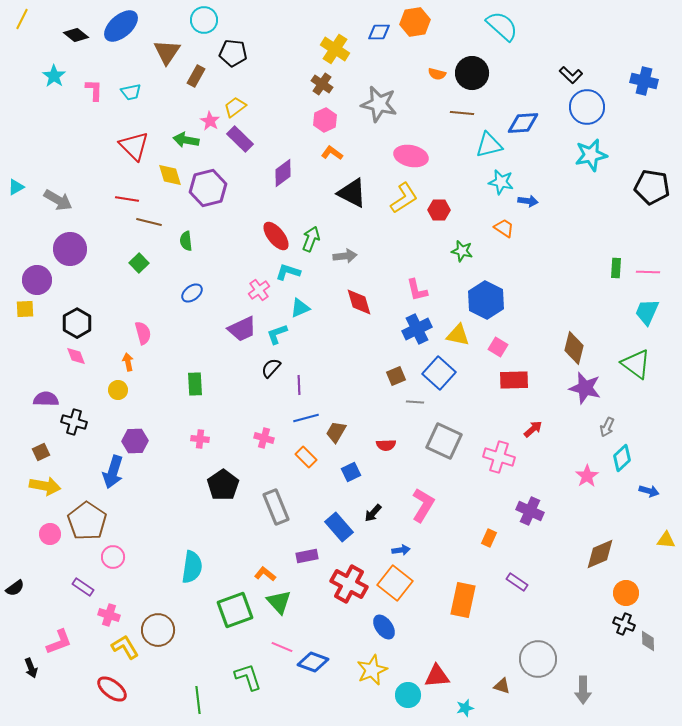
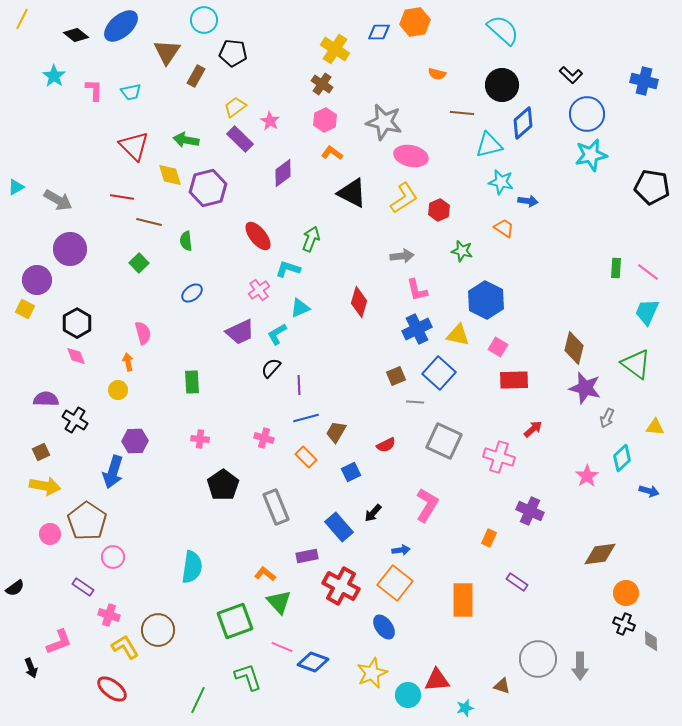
cyan semicircle at (502, 26): moved 1 px right, 4 px down
black circle at (472, 73): moved 30 px right, 12 px down
gray star at (379, 104): moved 5 px right, 18 px down
blue circle at (587, 107): moved 7 px down
pink star at (210, 121): moved 60 px right
blue diamond at (523, 123): rotated 36 degrees counterclockwise
red line at (127, 199): moved 5 px left, 2 px up
red hexagon at (439, 210): rotated 25 degrees counterclockwise
red ellipse at (276, 236): moved 18 px left
gray arrow at (345, 256): moved 57 px right
cyan L-shape at (288, 272): moved 3 px up
pink line at (648, 272): rotated 35 degrees clockwise
red diamond at (359, 302): rotated 32 degrees clockwise
yellow square at (25, 309): rotated 30 degrees clockwise
purple trapezoid at (242, 329): moved 2 px left, 3 px down
cyan L-shape at (277, 334): rotated 10 degrees counterclockwise
green rectangle at (195, 384): moved 3 px left, 2 px up
black cross at (74, 422): moved 1 px right, 2 px up; rotated 15 degrees clockwise
gray arrow at (607, 427): moved 9 px up
red semicircle at (386, 445): rotated 24 degrees counterclockwise
pink L-shape at (423, 505): moved 4 px right
yellow triangle at (666, 540): moved 11 px left, 113 px up
brown diamond at (600, 554): rotated 16 degrees clockwise
red cross at (349, 584): moved 8 px left, 2 px down
orange rectangle at (463, 600): rotated 12 degrees counterclockwise
green square at (235, 610): moved 11 px down
gray diamond at (648, 641): moved 3 px right
yellow star at (372, 670): moved 3 px down
red triangle at (437, 676): moved 4 px down
gray arrow at (583, 690): moved 3 px left, 24 px up
green line at (198, 700): rotated 32 degrees clockwise
